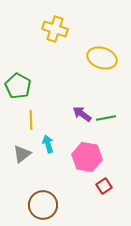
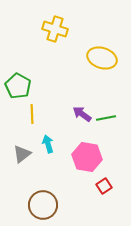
yellow line: moved 1 px right, 6 px up
